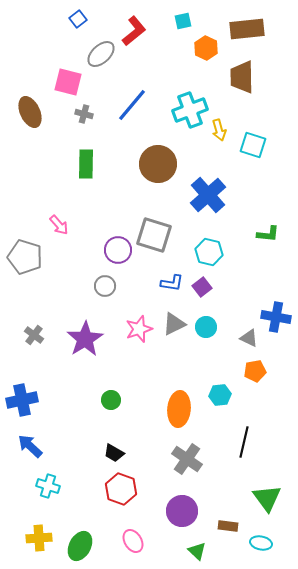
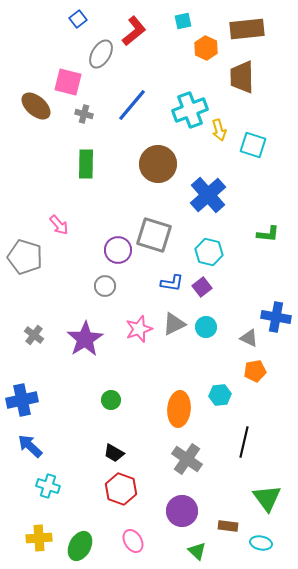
gray ellipse at (101, 54): rotated 16 degrees counterclockwise
brown ellipse at (30, 112): moved 6 px right, 6 px up; rotated 24 degrees counterclockwise
